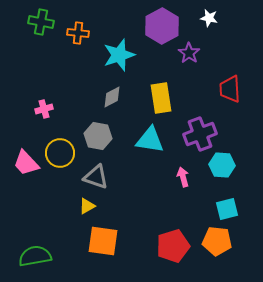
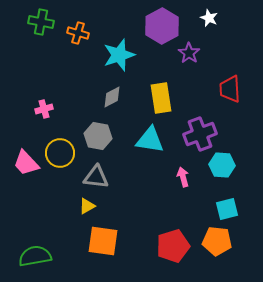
white star: rotated 12 degrees clockwise
orange cross: rotated 10 degrees clockwise
gray triangle: rotated 12 degrees counterclockwise
